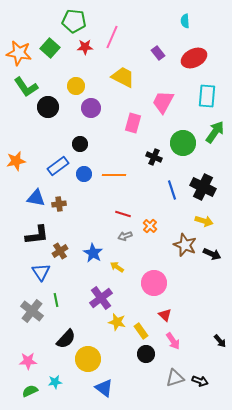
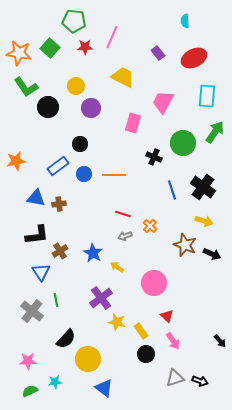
black cross at (203, 187): rotated 10 degrees clockwise
red triangle at (165, 315): moved 2 px right, 1 px down
